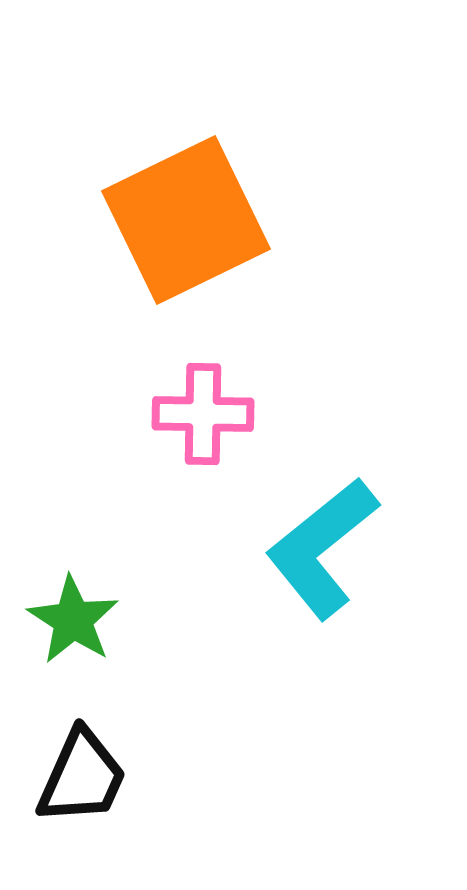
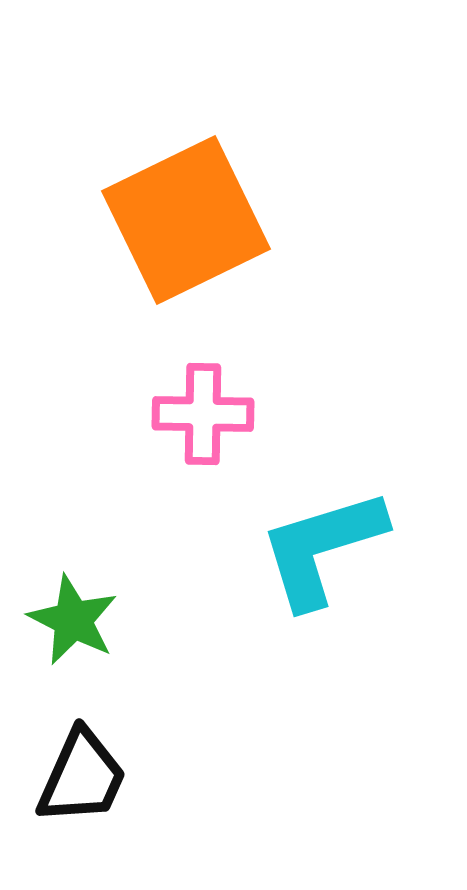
cyan L-shape: rotated 22 degrees clockwise
green star: rotated 6 degrees counterclockwise
